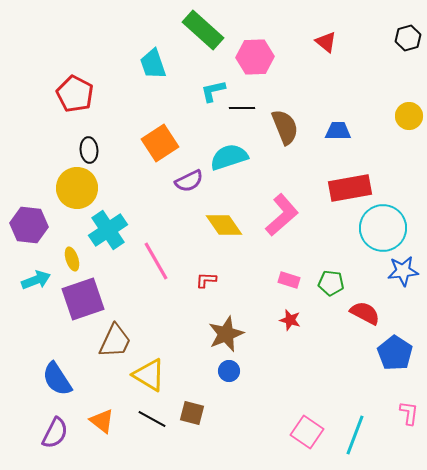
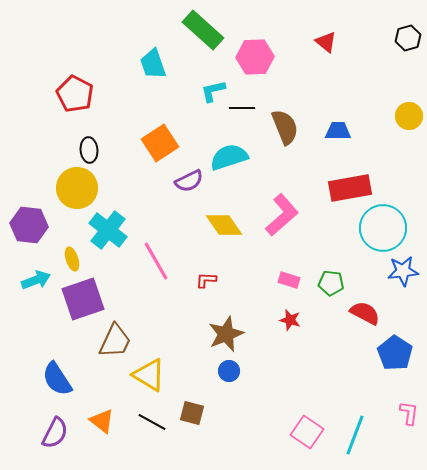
cyan cross at (108, 230): rotated 18 degrees counterclockwise
black line at (152, 419): moved 3 px down
